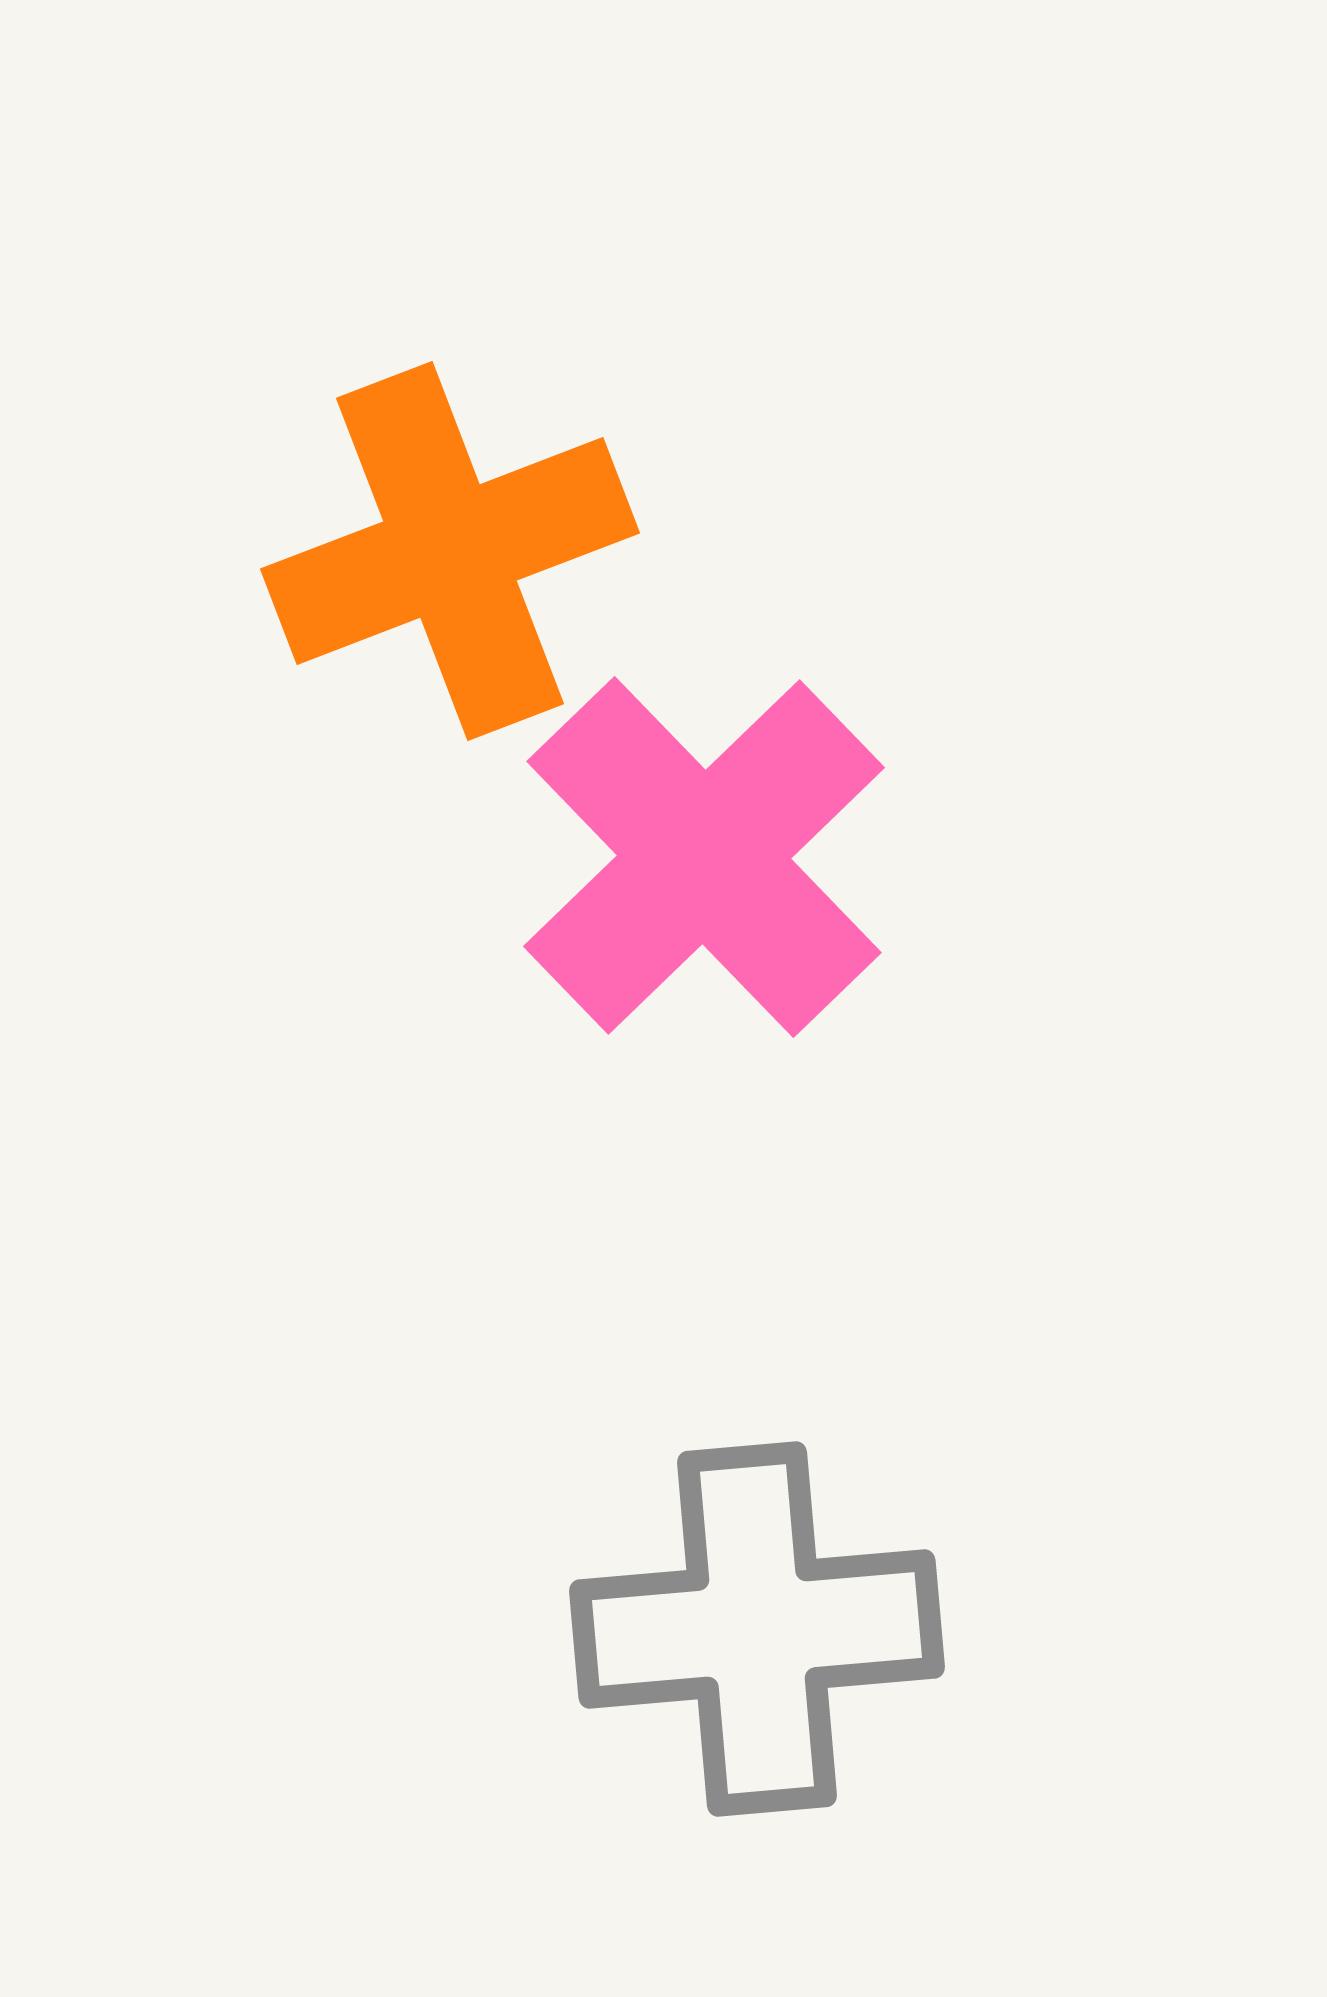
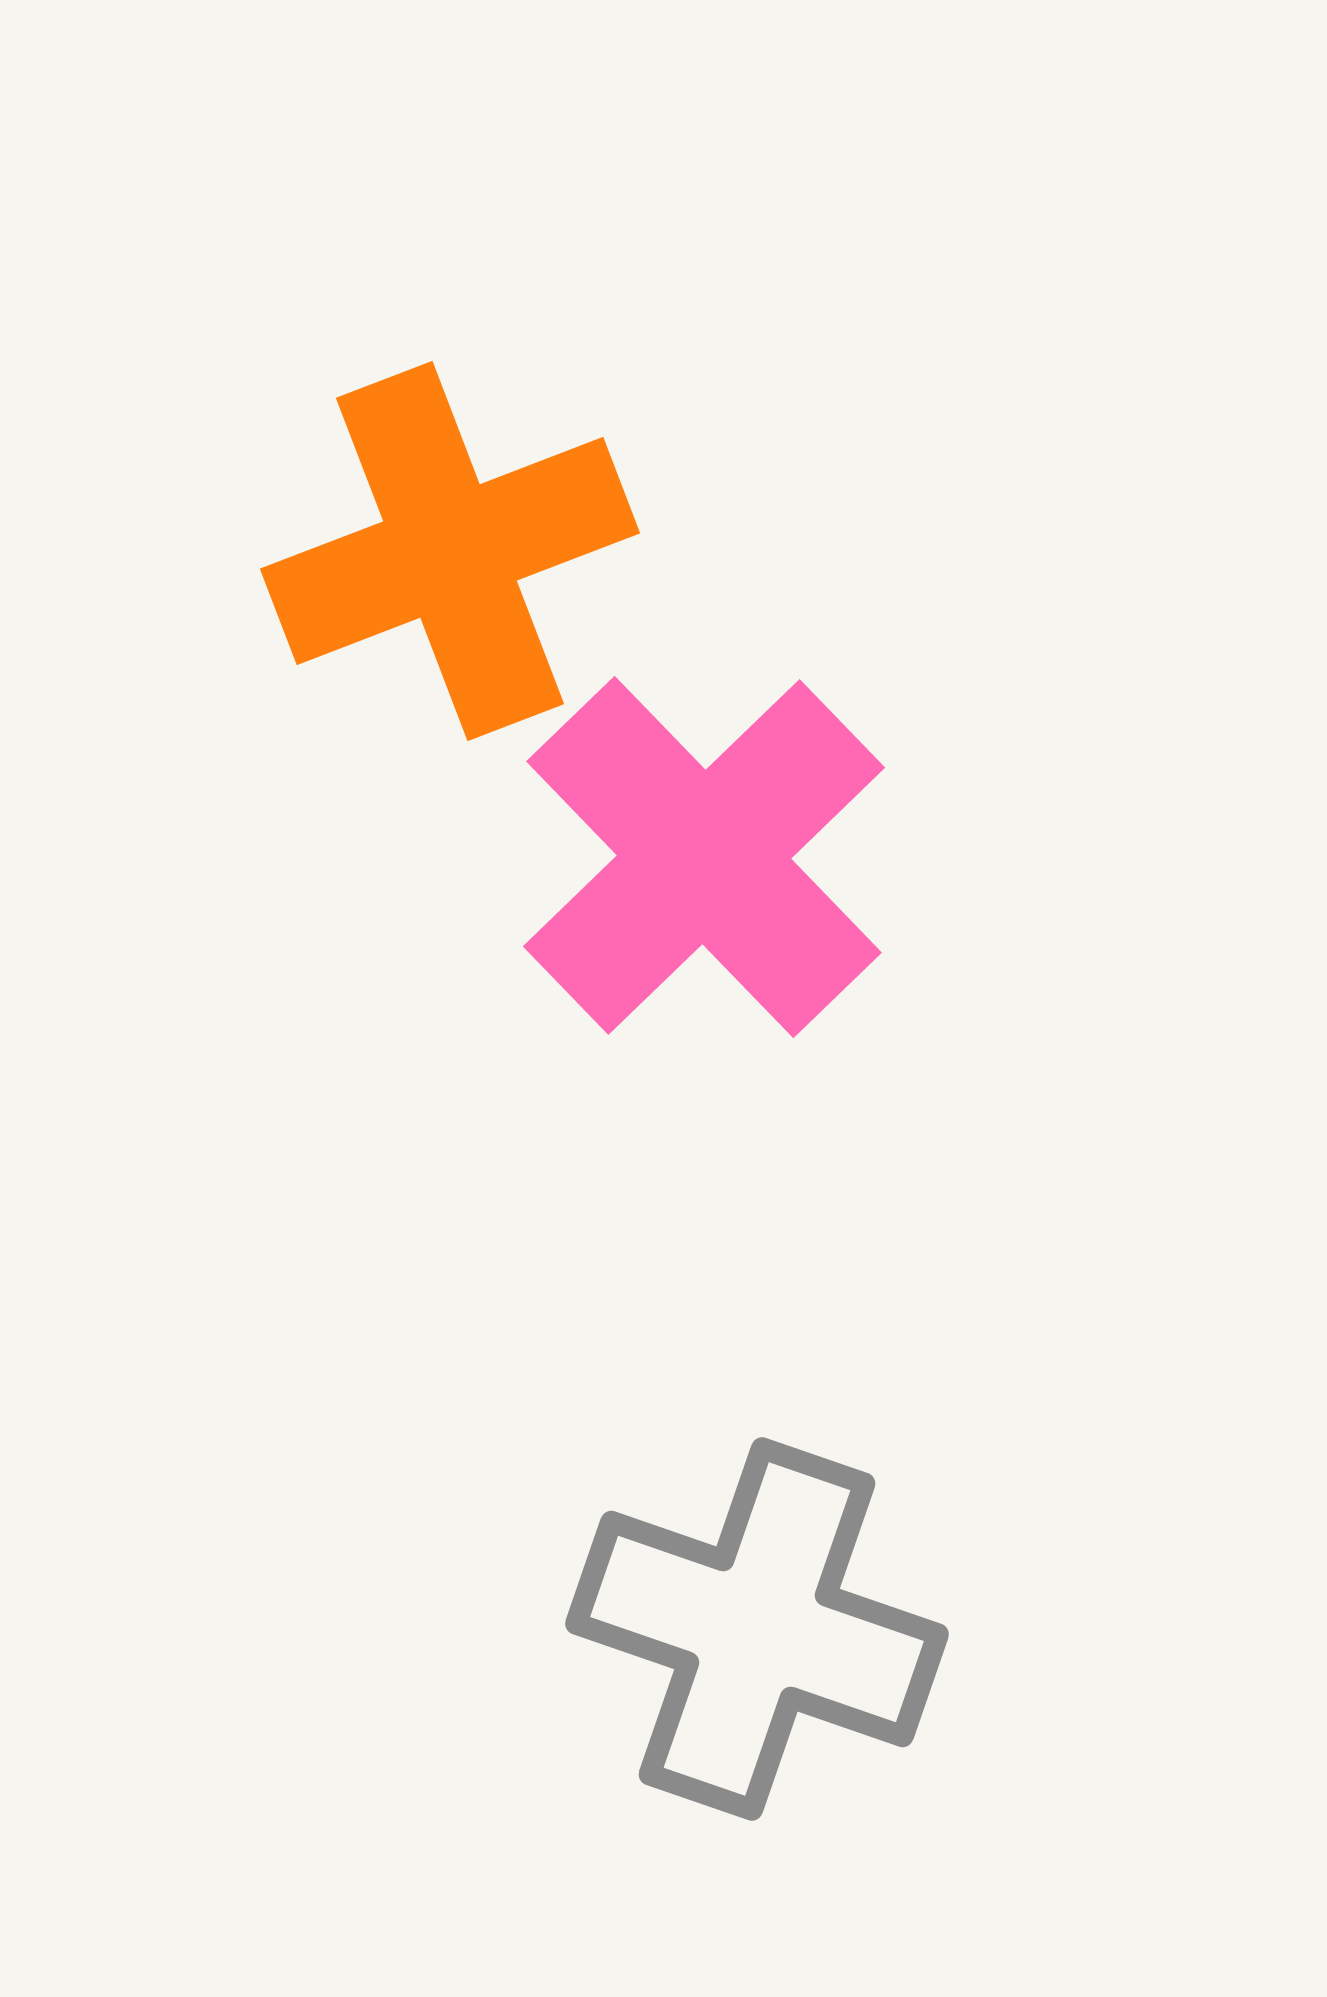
gray cross: rotated 24 degrees clockwise
